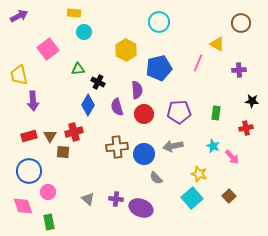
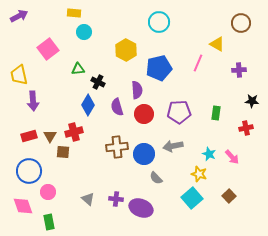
cyan star at (213, 146): moved 4 px left, 8 px down
